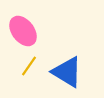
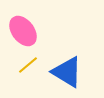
yellow line: moved 1 px left, 1 px up; rotated 15 degrees clockwise
